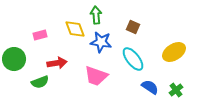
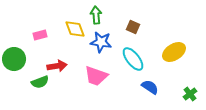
red arrow: moved 3 px down
green cross: moved 14 px right, 4 px down
